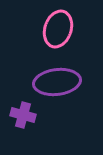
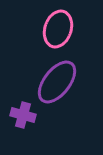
purple ellipse: rotated 45 degrees counterclockwise
